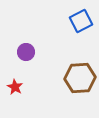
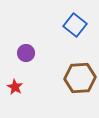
blue square: moved 6 px left, 4 px down; rotated 25 degrees counterclockwise
purple circle: moved 1 px down
